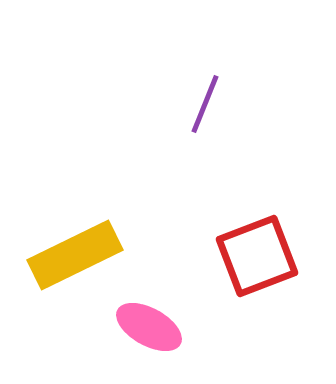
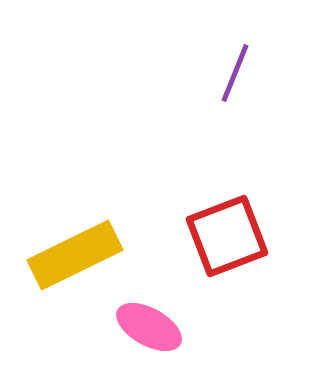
purple line: moved 30 px right, 31 px up
red square: moved 30 px left, 20 px up
